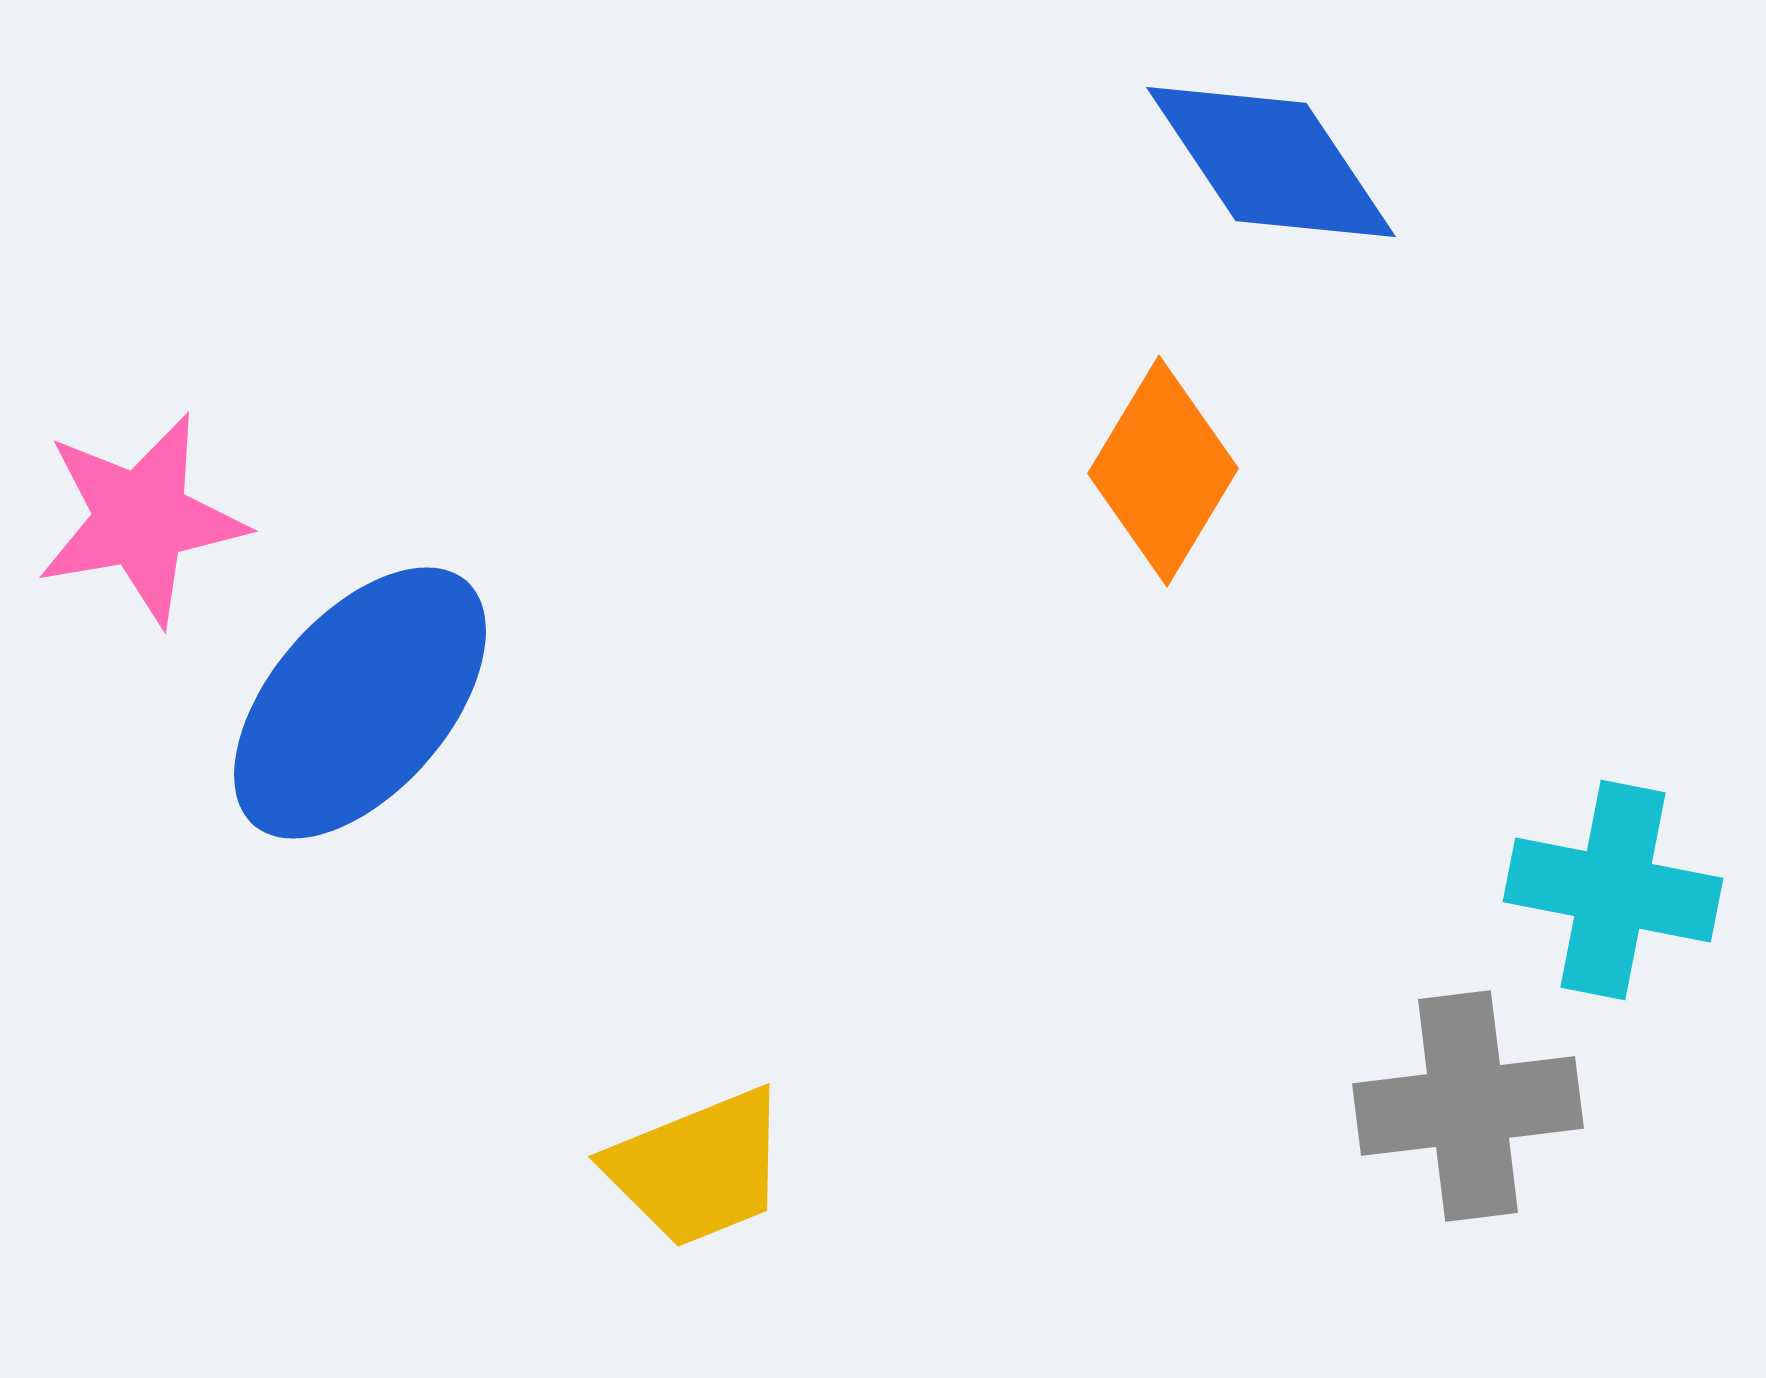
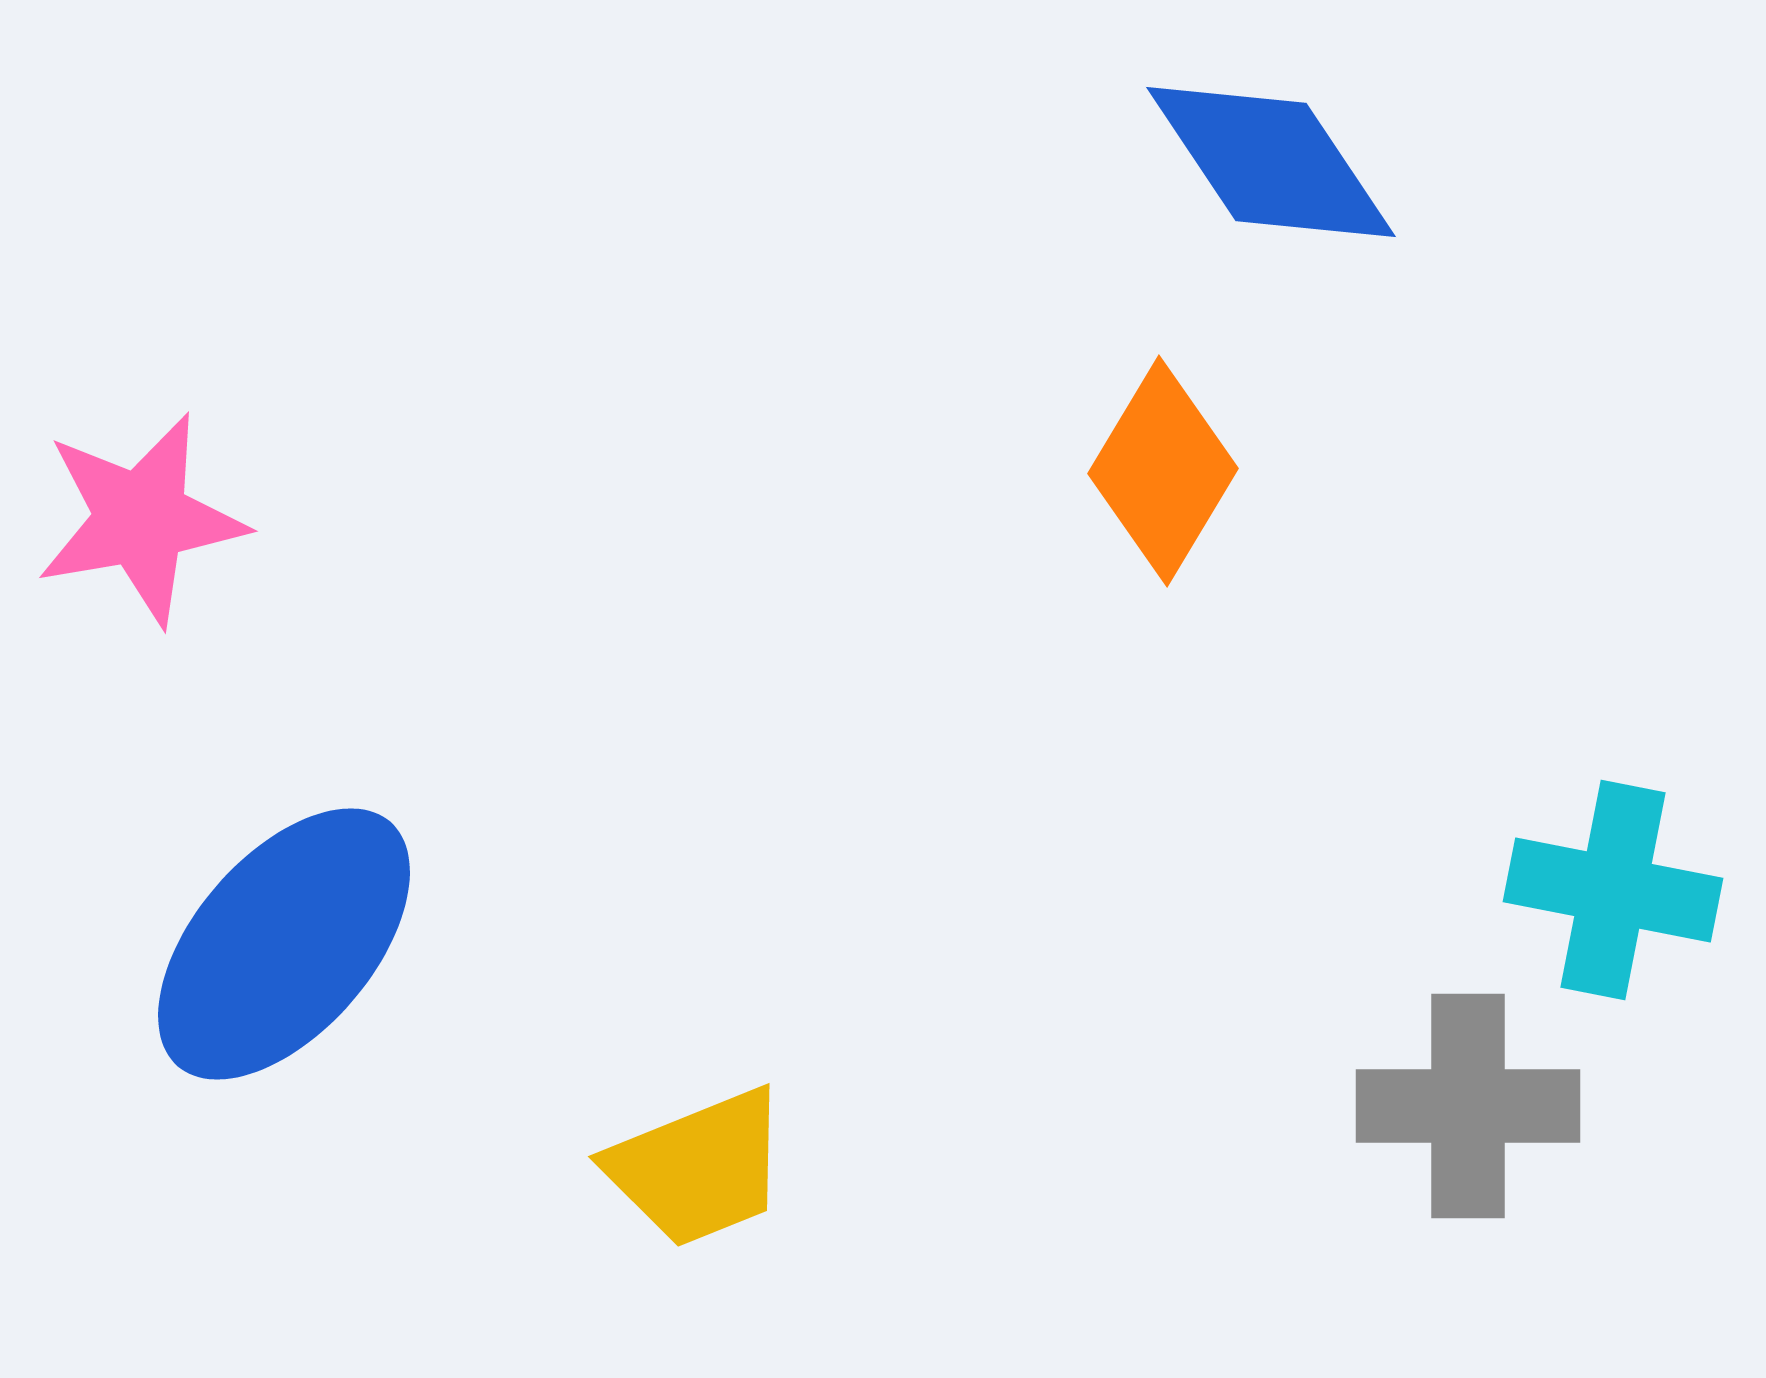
blue ellipse: moved 76 px left, 241 px down
gray cross: rotated 7 degrees clockwise
